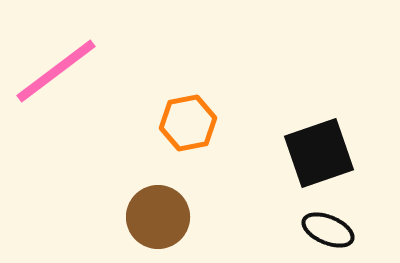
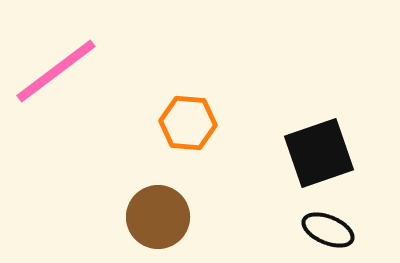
orange hexagon: rotated 16 degrees clockwise
